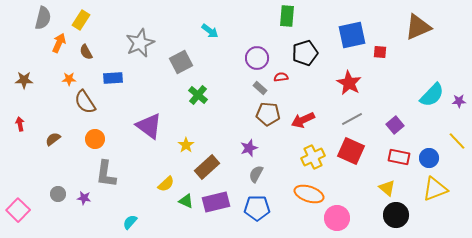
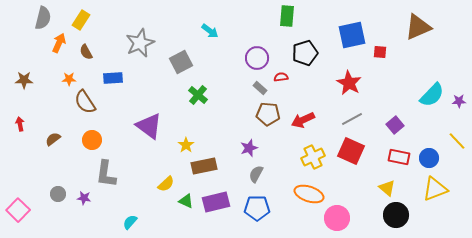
orange circle at (95, 139): moved 3 px left, 1 px down
brown rectangle at (207, 167): moved 3 px left, 1 px up; rotated 30 degrees clockwise
